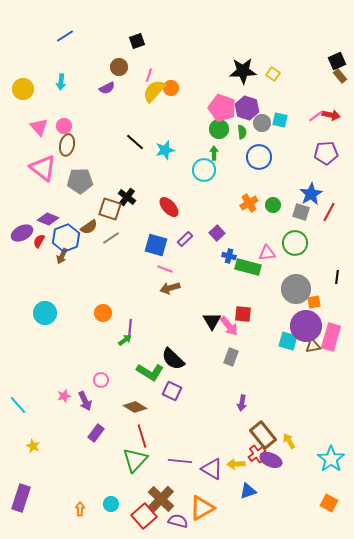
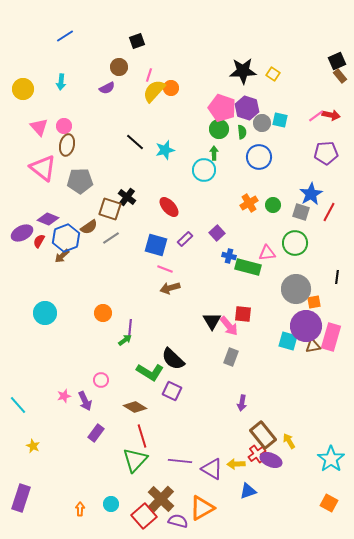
brown arrow at (62, 256): rotated 21 degrees clockwise
